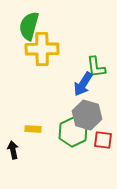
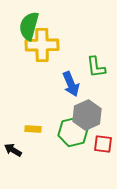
yellow cross: moved 4 px up
blue arrow: moved 12 px left; rotated 55 degrees counterclockwise
gray hexagon: rotated 20 degrees clockwise
green hexagon: rotated 12 degrees clockwise
red square: moved 4 px down
black arrow: rotated 48 degrees counterclockwise
